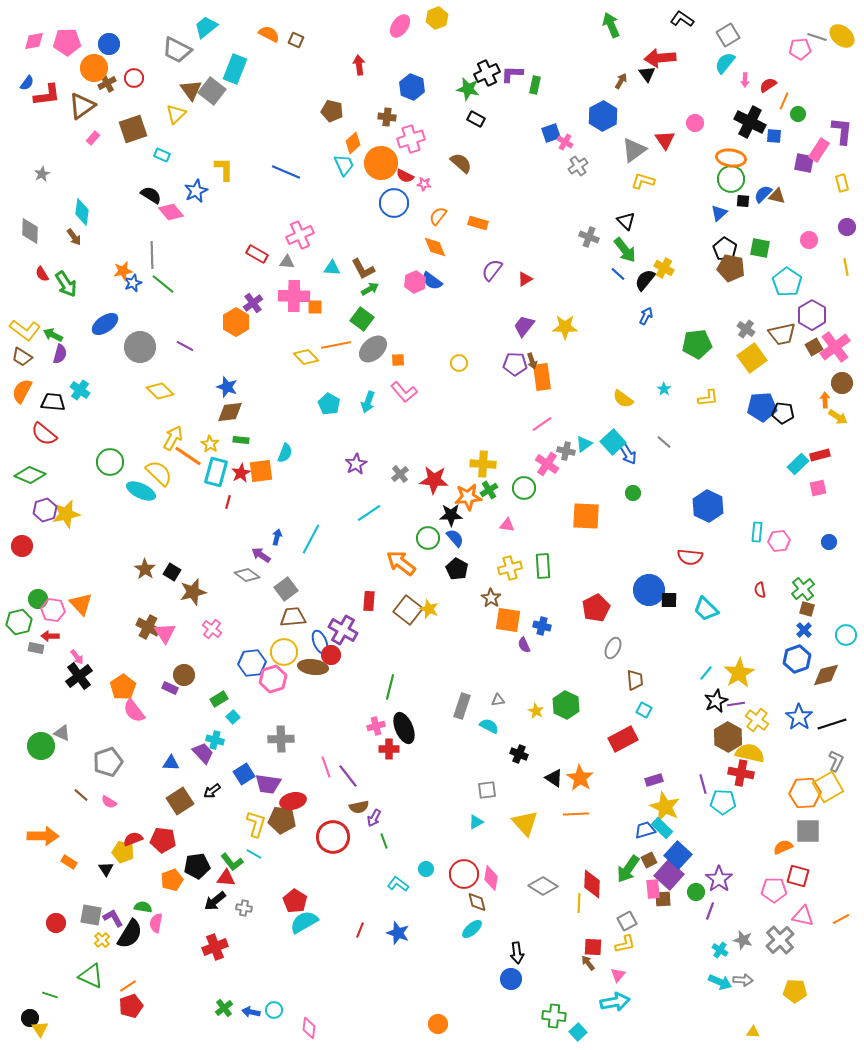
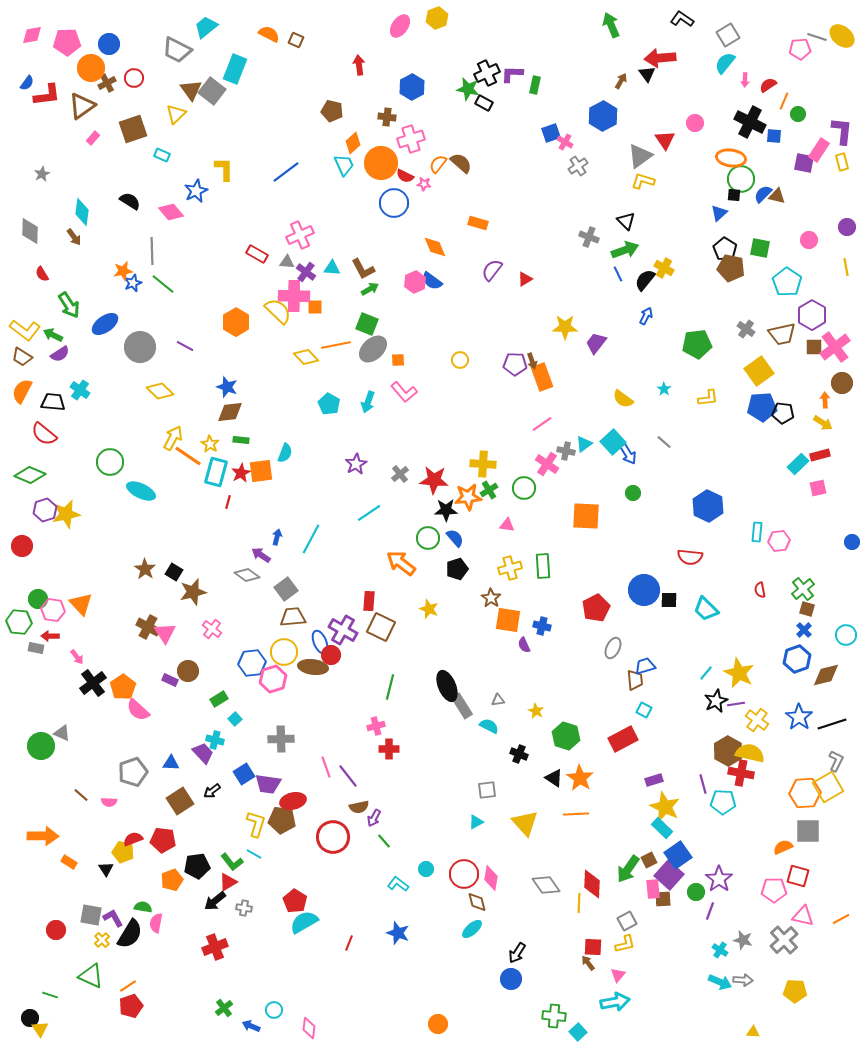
pink diamond at (34, 41): moved 2 px left, 6 px up
orange circle at (94, 68): moved 3 px left
blue hexagon at (412, 87): rotated 10 degrees clockwise
black rectangle at (476, 119): moved 8 px right, 16 px up
gray triangle at (634, 150): moved 6 px right, 6 px down
blue line at (286, 172): rotated 60 degrees counterclockwise
green circle at (731, 179): moved 10 px right
yellow rectangle at (842, 183): moved 21 px up
black semicircle at (151, 195): moved 21 px left, 6 px down
black square at (743, 201): moved 9 px left, 6 px up
orange semicircle at (438, 216): moved 52 px up
green arrow at (625, 250): rotated 72 degrees counterclockwise
gray line at (152, 255): moved 4 px up
blue line at (618, 274): rotated 21 degrees clockwise
green arrow at (66, 284): moved 3 px right, 21 px down
purple cross at (253, 303): moved 53 px right, 31 px up; rotated 18 degrees counterclockwise
green square at (362, 319): moved 5 px right, 5 px down; rotated 15 degrees counterclockwise
purple trapezoid at (524, 326): moved 72 px right, 17 px down
brown square at (814, 347): rotated 30 degrees clockwise
purple semicircle at (60, 354): rotated 42 degrees clockwise
yellow square at (752, 358): moved 7 px right, 13 px down
yellow circle at (459, 363): moved 1 px right, 3 px up
orange rectangle at (542, 377): rotated 12 degrees counterclockwise
yellow arrow at (838, 417): moved 15 px left, 6 px down
yellow semicircle at (159, 473): moved 119 px right, 162 px up
black star at (451, 515): moved 5 px left, 5 px up
blue circle at (829, 542): moved 23 px right
black pentagon at (457, 569): rotated 25 degrees clockwise
black square at (172, 572): moved 2 px right
blue circle at (649, 590): moved 5 px left
brown square at (408, 610): moved 27 px left, 17 px down; rotated 12 degrees counterclockwise
green hexagon at (19, 622): rotated 20 degrees clockwise
yellow star at (739, 673): rotated 16 degrees counterclockwise
brown circle at (184, 675): moved 4 px right, 4 px up
black cross at (79, 676): moved 14 px right, 7 px down
purple rectangle at (170, 688): moved 8 px up
green hexagon at (566, 705): moved 31 px down; rotated 8 degrees counterclockwise
gray rectangle at (462, 706): rotated 50 degrees counterclockwise
pink semicircle at (134, 711): moved 4 px right, 1 px up; rotated 10 degrees counterclockwise
cyan square at (233, 717): moved 2 px right, 2 px down
black ellipse at (404, 728): moved 43 px right, 42 px up
brown hexagon at (728, 737): moved 14 px down
gray pentagon at (108, 762): moved 25 px right, 10 px down
pink semicircle at (109, 802): rotated 28 degrees counterclockwise
blue trapezoid at (645, 830): moved 164 px up
green line at (384, 841): rotated 21 degrees counterclockwise
blue square at (678, 855): rotated 12 degrees clockwise
red triangle at (226, 878): moved 2 px right, 4 px down; rotated 36 degrees counterclockwise
gray diamond at (543, 886): moved 3 px right, 1 px up; rotated 24 degrees clockwise
red circle at (56, 923): moved 7 px down
red line at (360, 930): moved 11 px left, 13 px down
gray cross at (780, 940): moved 4 px right
black arrow at (517, 953): rotated 40 degrees clockwise
blue arrow at (251, 1012): moved 14 px down; rotated 12 degrees clockwise
